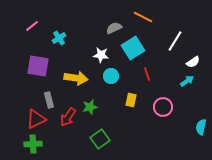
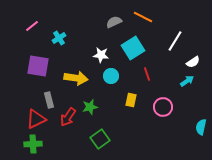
gray semicircle: moved 6 px up
